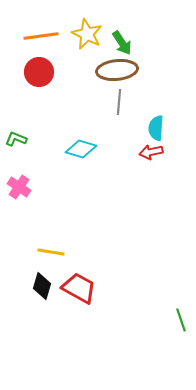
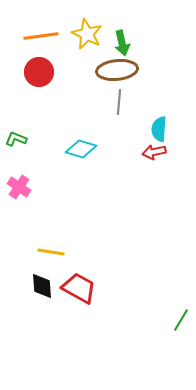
green arrow: rotated 20 degrees clockwise
cyan semicircle: moved 3 px right, 1 px down
red arrow: moved 3 px right
black diamond: rotated 20 degrees counterclockwise
green line: rotated 50 degrees clockwise
